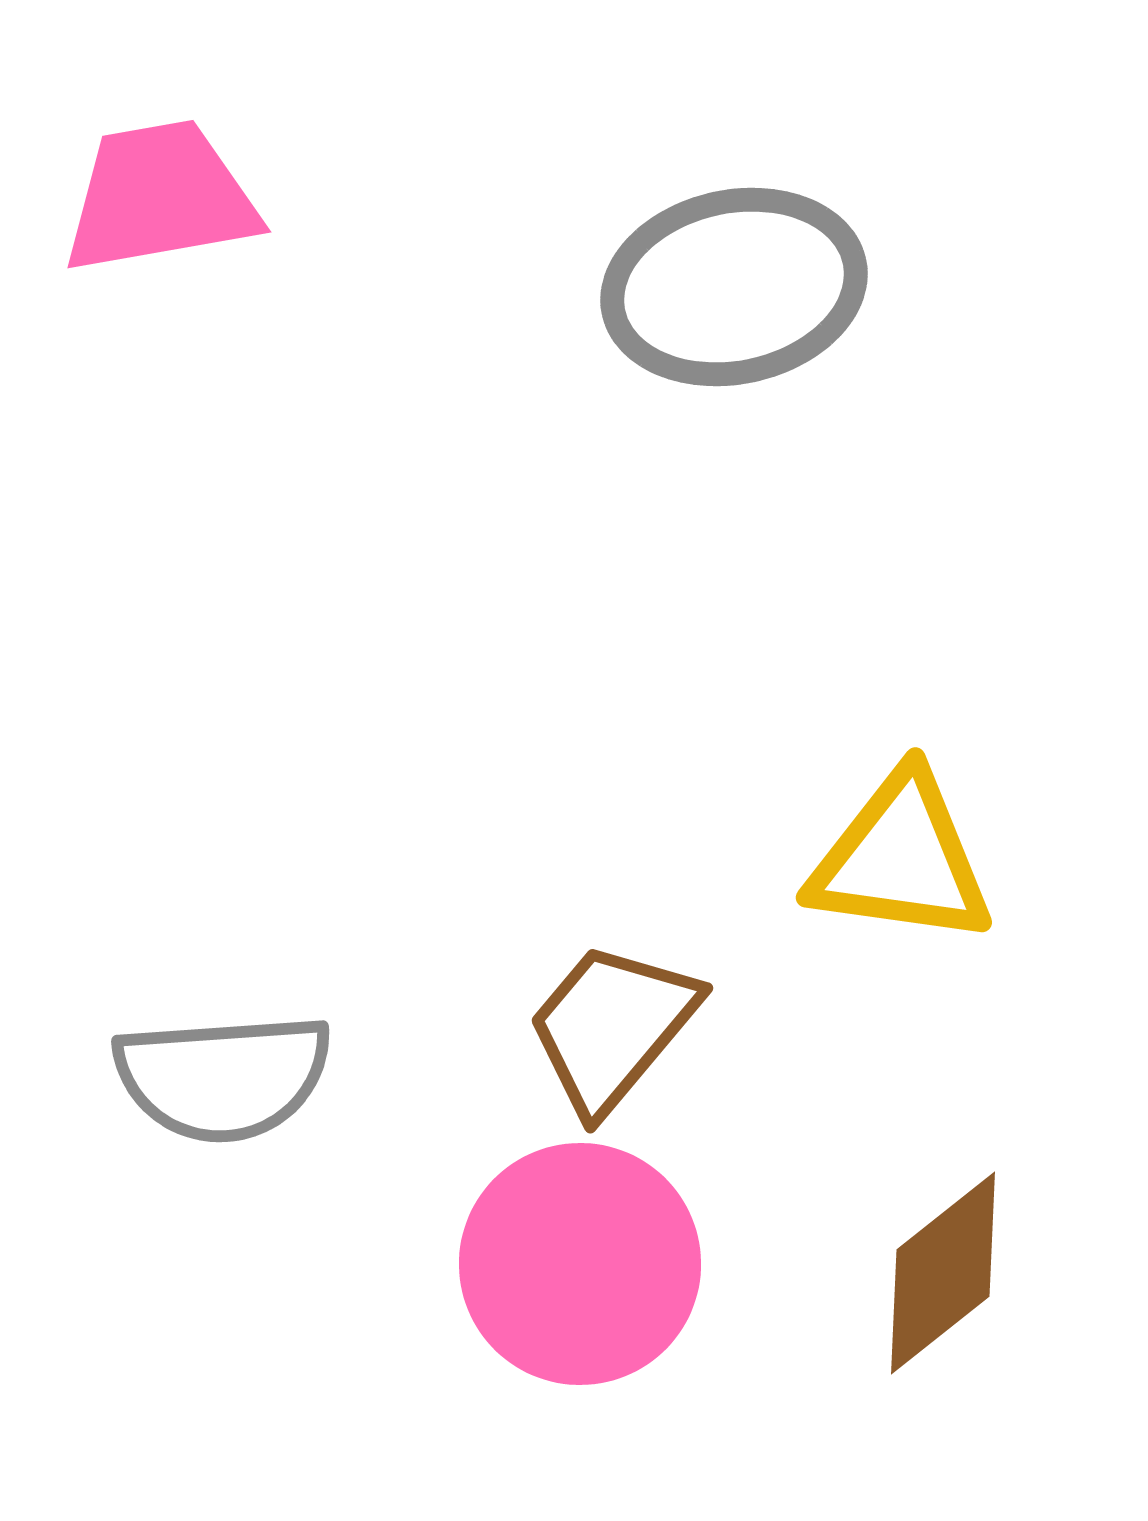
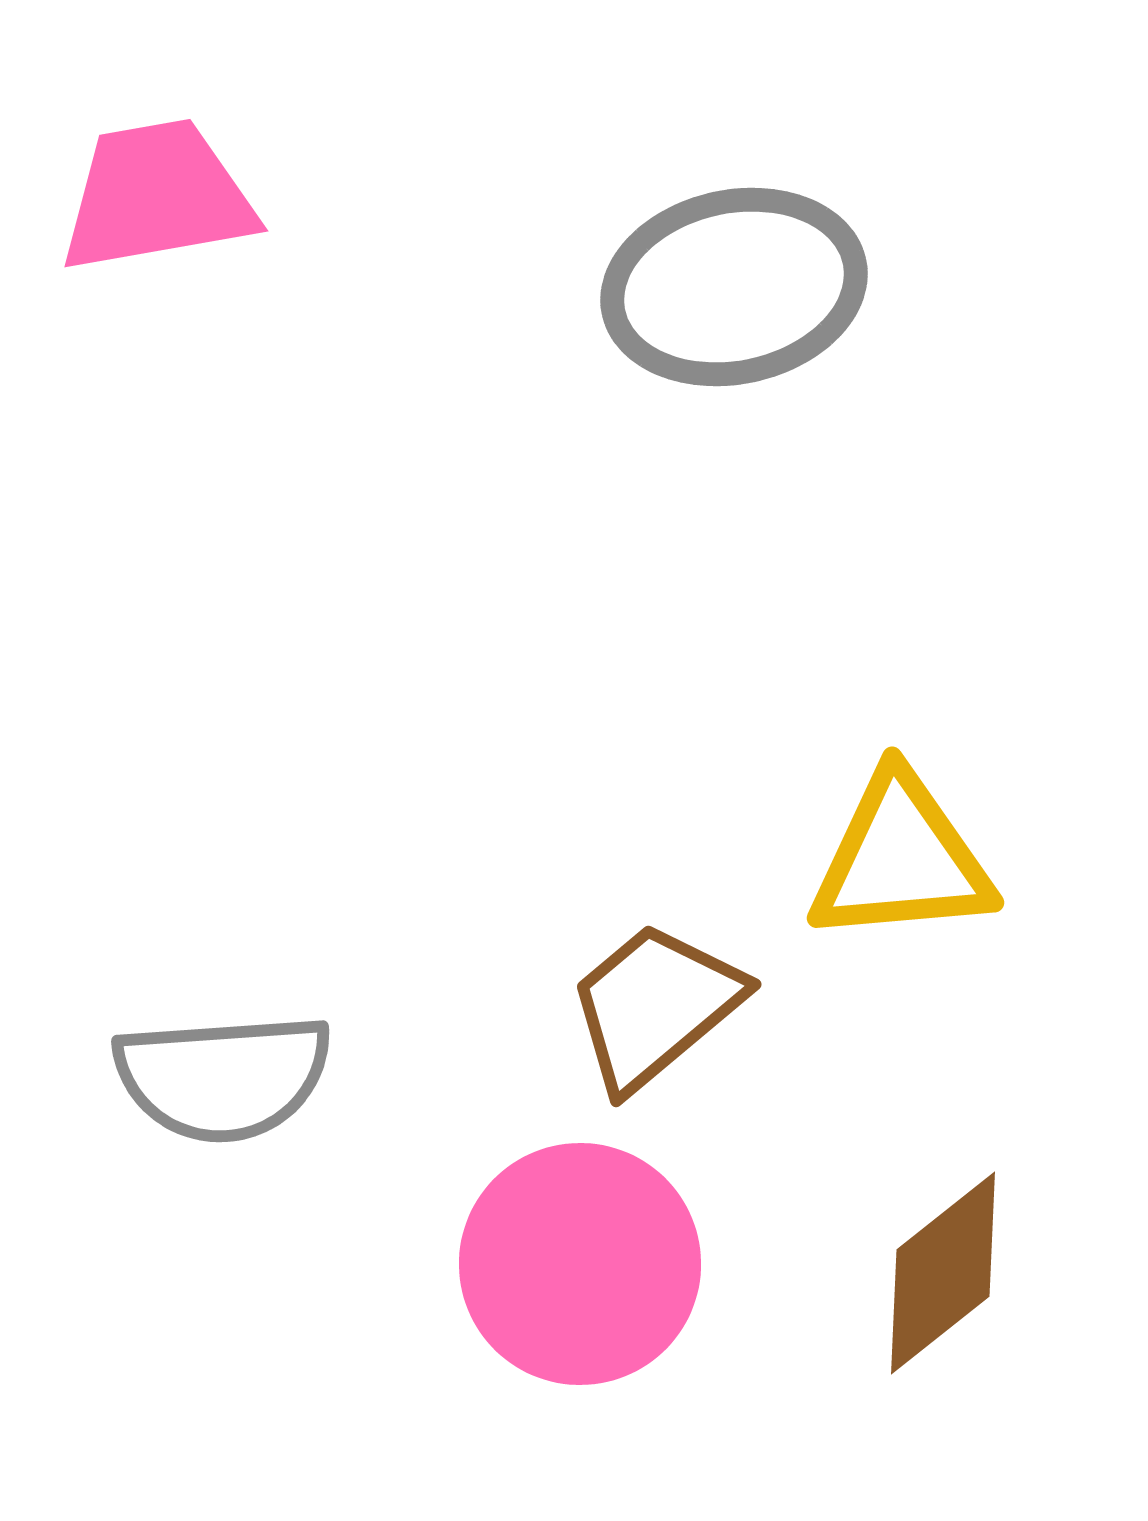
pink trapezoid: moved 3 px left, 1 px up
yellow triangle: rotated 13 degrees counterclockwise
brown trapezoid: moved 43 px right, 21 px up; rotated 10 degrees clockwise
